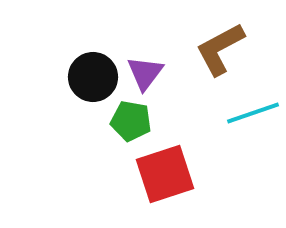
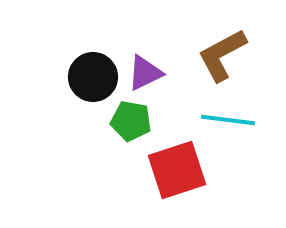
brown L-shape: moved 2 px right, 6 px down
purple triangle: rotated 27 degrees clockwise
cyan line: moved 25 px left, 7 px down; rotated 26 degrees clockwise
red square: moved 12 px right, 4 px up
